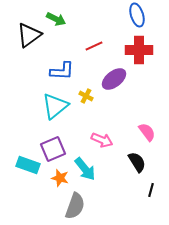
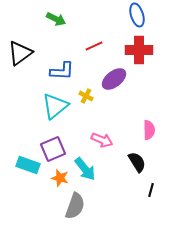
black triangle: moved 9 px left, 18 px down
pink semicircle: moved 2 px right, 2 px up; rotated 36 degrees clockwise
